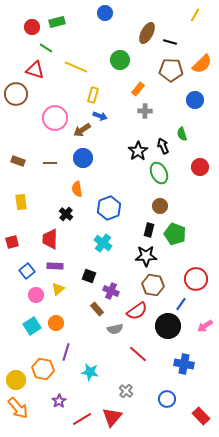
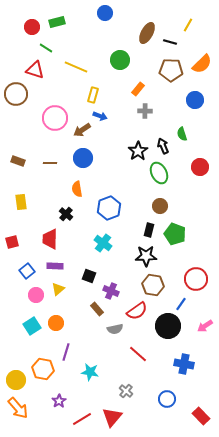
yellow line at (195, 15): moved 7 px left, 10 px down
